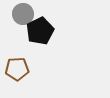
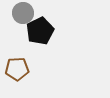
gray circle: moved 1 px up
